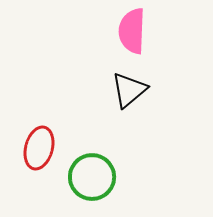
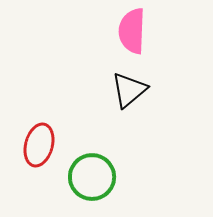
red ellipse: moved 3 px up
